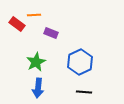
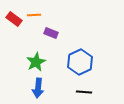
red rectangle: moved 3 px left, 5 px up
